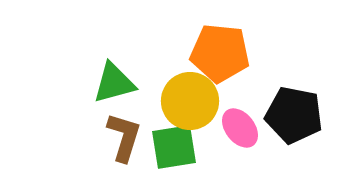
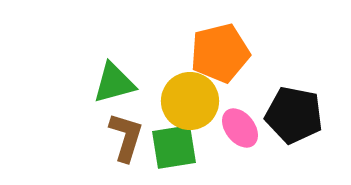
orange pentagon: rotated 20 degrees counterclockwise
brown L-shape: moved 2 px right
